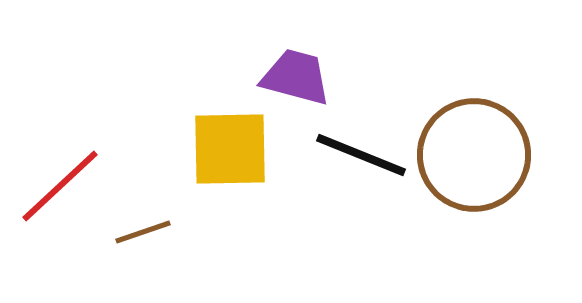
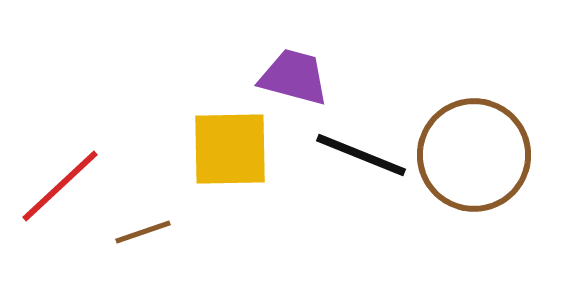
purple trapezoid: moved 2 px left
